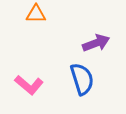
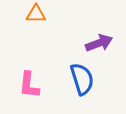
purple arrow: moved 3 px right
pink L-shape: rotated 56 degrees clockwise
